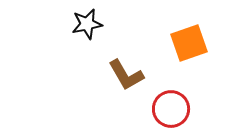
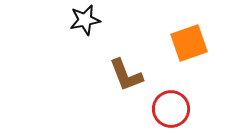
black star: moved 2 px left, 4 px up
brown L-shape: rotated 9 degrees clockwise
